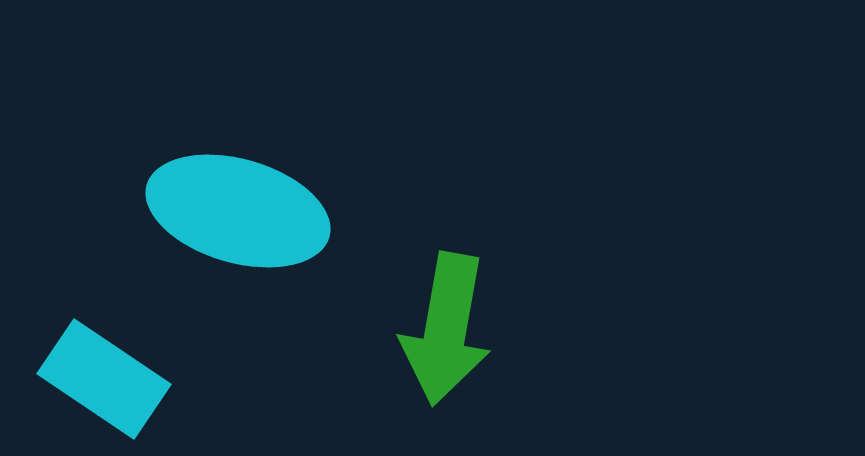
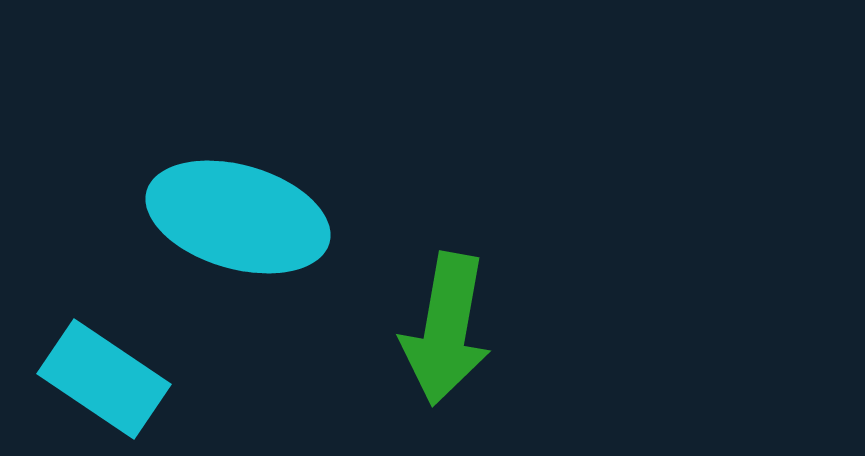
cyan ellipse: moved 6 px down
